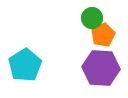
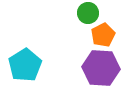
green circle: moved 4 px left, 5 px up
